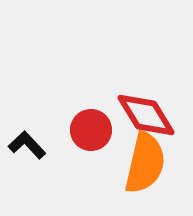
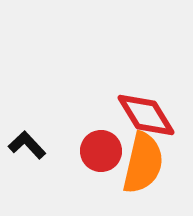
red circle: moved 10 px right, 21 px down
orange semicircle: moved 2 px left
